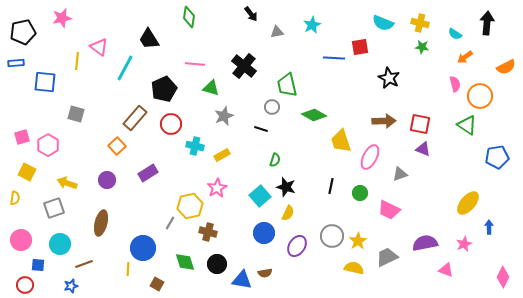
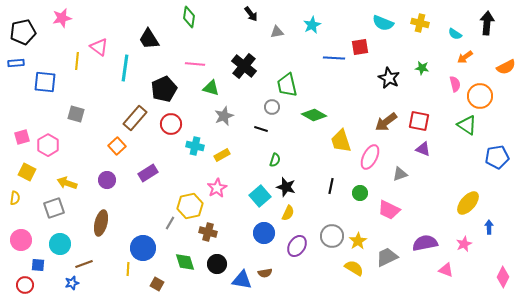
green star at (422, 47): moved 21 px down
cyan line at (125, 68): rotated 20 degrees counterclockwise
brown arrow at (384, 121): moved 2 px right, 1 px down; rotated 145 degrees clockwise
red square at (420, 124): moved 1 px left, 3 px up
yellow semicircle at (354, 268): rotated 18 degrees clockwise
blue star at (71, 286): moved 1 px right, 3 px up
